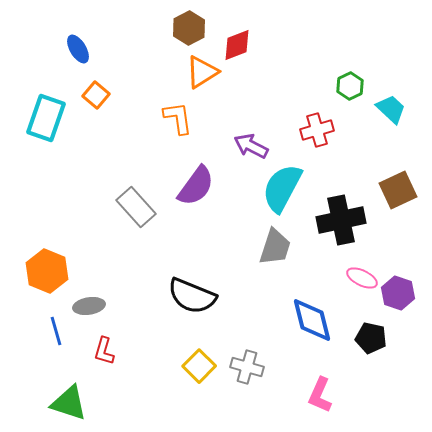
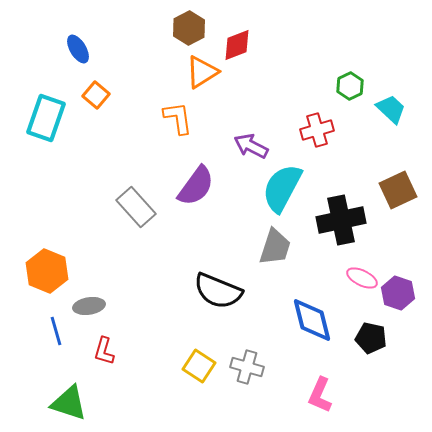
black semicircle: moved 26 px right, 5 px up
yellow square: rotated 12 degrees counterclockwise
